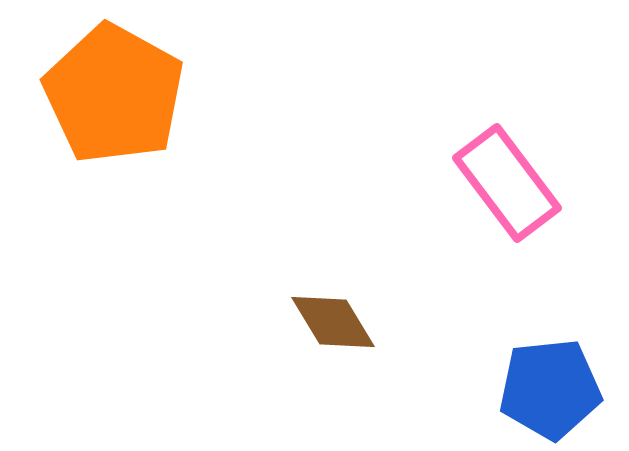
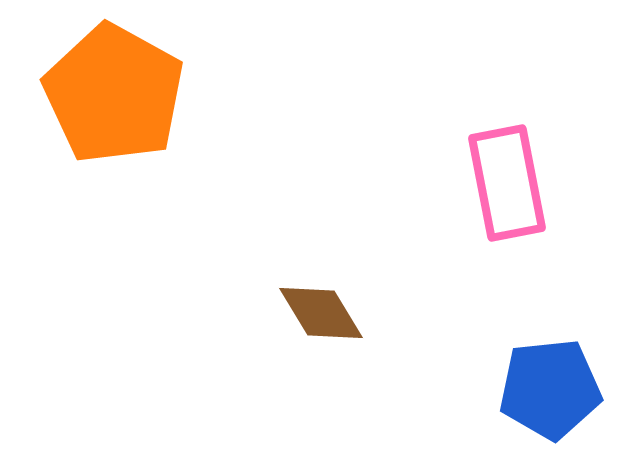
pink rectangle: rotated 26 degrees clockwise
brown diamond: moved 12 px left, 9 px up
